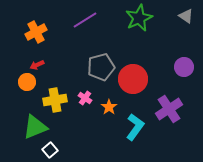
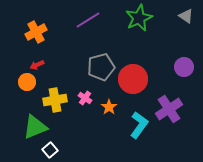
purple line: moved 3 px right
cyan L-shape: moved 4 px right, 2 px up
